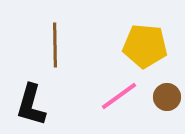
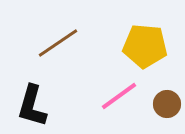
brown line: moved 3 px right, 2 px up; rotated 57 degrees clockwise
brown circle: moved 7 px down
black L-shape: moved 1 px right, 1 px down
